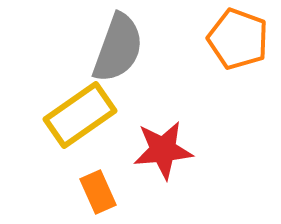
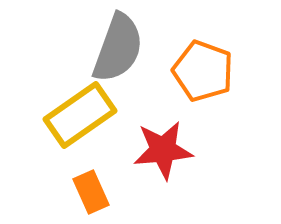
orange pentagon: moved 35 px left, 32 px down
orange rectangle: moved 7 px left
